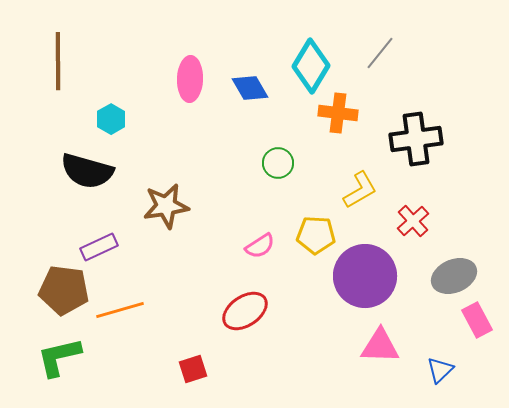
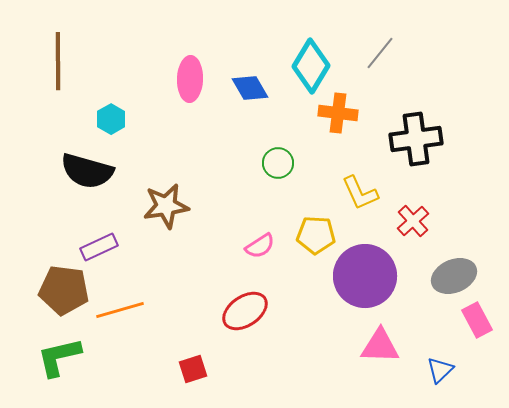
yellow L-shape: moved 3 px down; rotated 96 degrees clockwise
